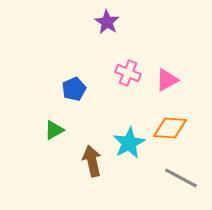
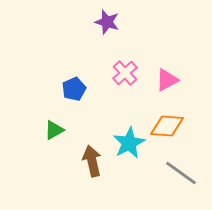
purple star: rotated 15 degrees counterclockwise
pink cross: moved 3 px left; rotated 25 degrees clockwise
orange diamond: moved 3 px left, 2 px up
gray line: moved 5 px up; rotated 8 degrees clockwise
